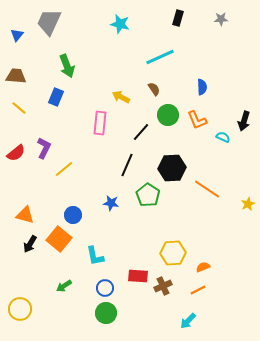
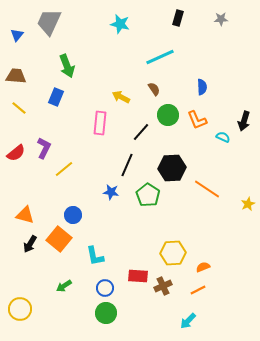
blue star at (111, 203): moved 11 px up
